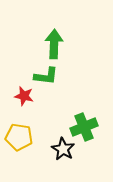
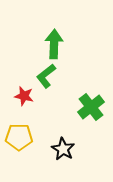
green L-shape: rotated 135 degrees clockwise
green cross: moved 7 px right, 20 px up; rotated 16 degrees counterclockwise
yellow pentagon: rotated 8 degrees counterclockwise
